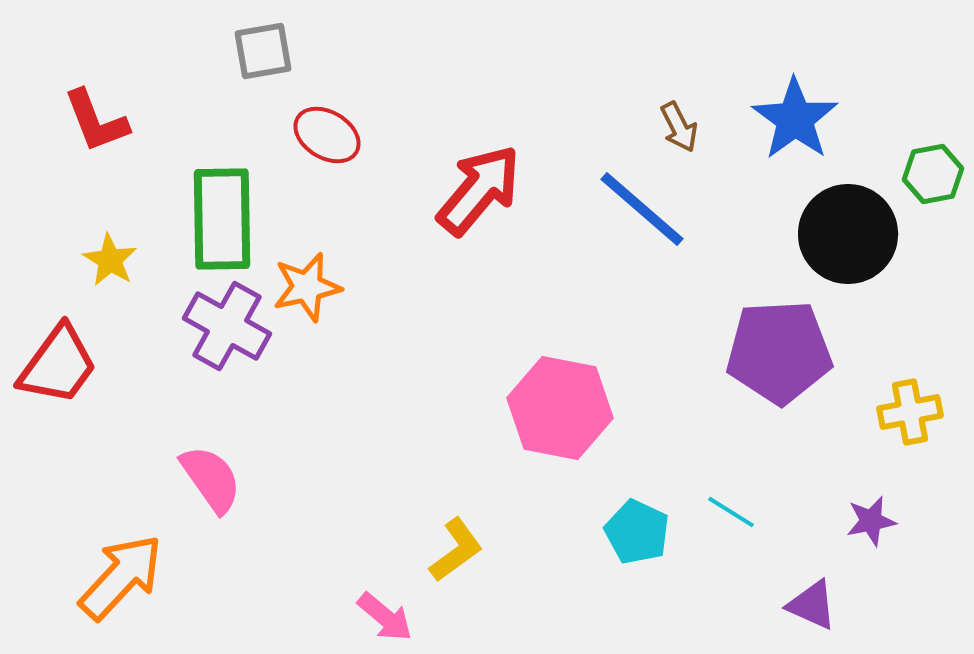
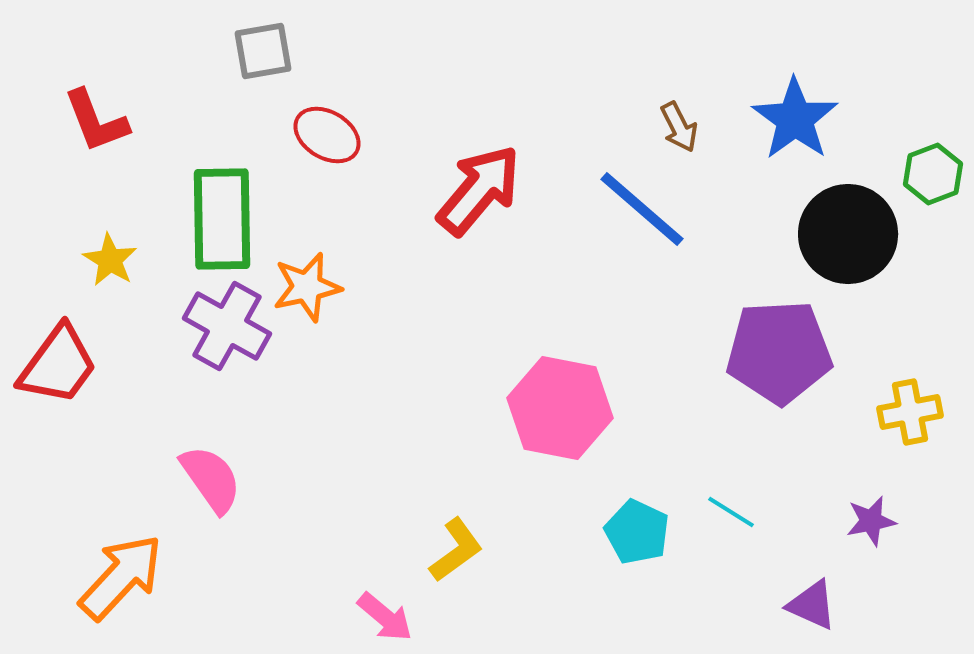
green hexagon: rotated 10 degrees counterclockwise
